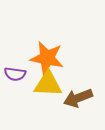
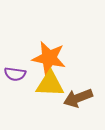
orange star: moved 2 px right
yellow triangle: moved 2 px right
